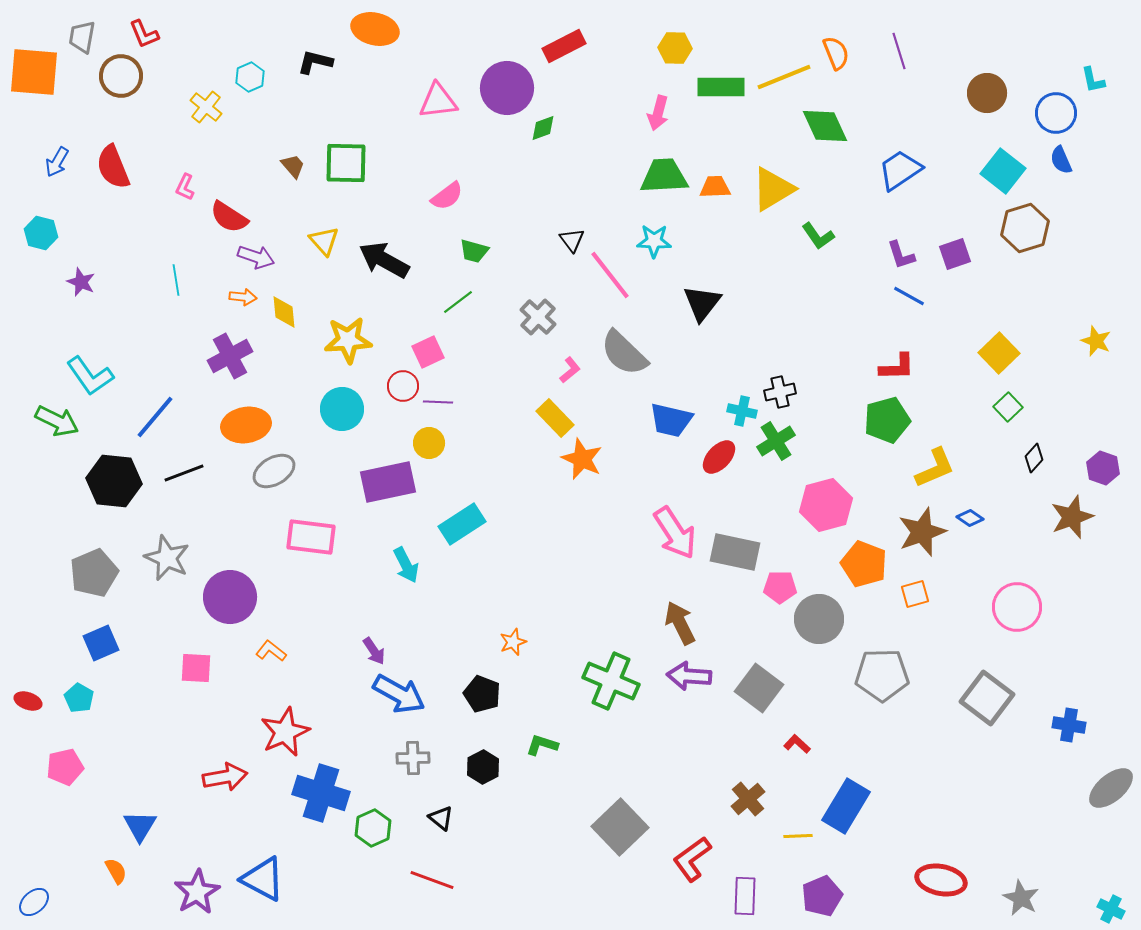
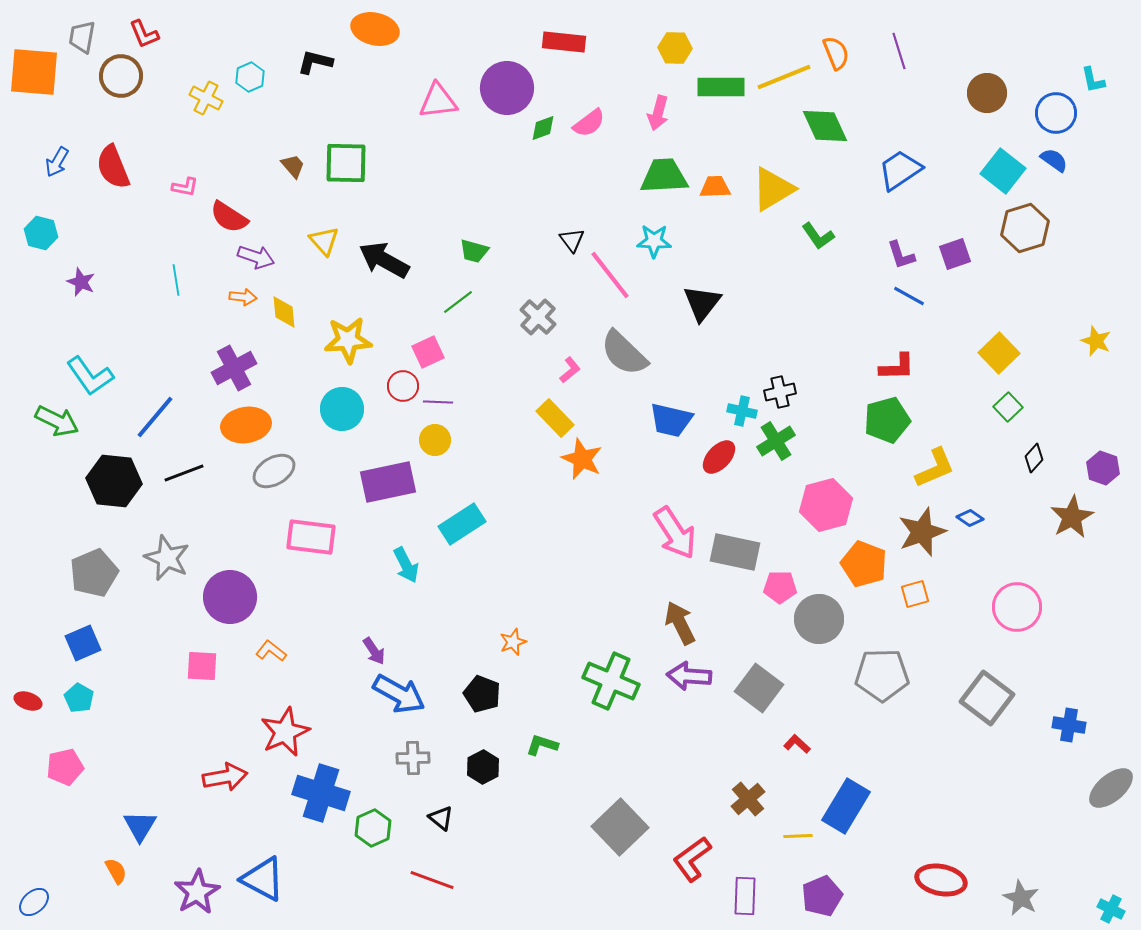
red rectangle at (564, 46): moved 4 px up; rotated 33 degrees clockwise
yellow cross at (206, 107): moved 9 px up; rotated 12 degrees counterclockwise
blue semicircle at (1061, 160): moved 7 px left; rotated 148 degrees clockwise
pink L-shape at (185, 187): rotated 104 degrees counterclockwise
pink semicircle at (447, 196): moved 142 px right, 73 px up
purple cross at (230, 356): moved 4 px right, 12 px down
yellow circle at (429, 443): moved 6 px right, 3 px up
brown star at (1072, 517): rotated 9 degrees counterclockwise
blue square at (101, 643): moved 18 px left
pink square at (196, 668): moved 6 px right, 2 px up
